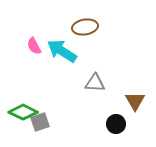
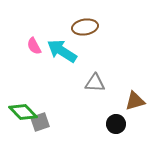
brown triangle: rotated 45 degrees clockwise
green diamond: rotated 20 degrees clockwise
